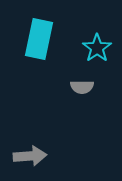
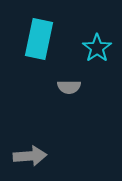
gray semicircle: moved 13 px left
